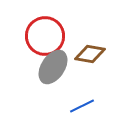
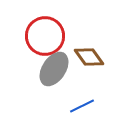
brown diamond: moved 1 px left, 3 px down; rotated 44 degrees clockwise
gray ellipse: moved 1 px right, 2 px down
